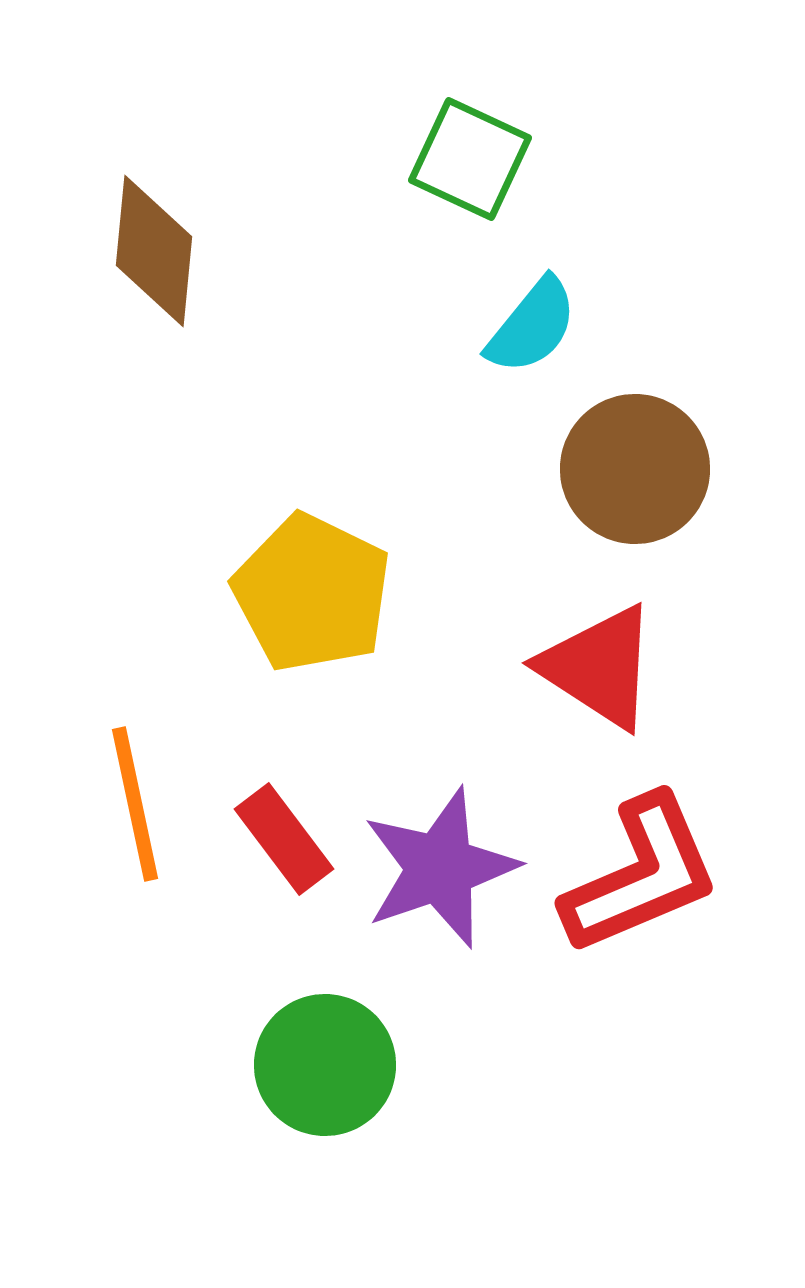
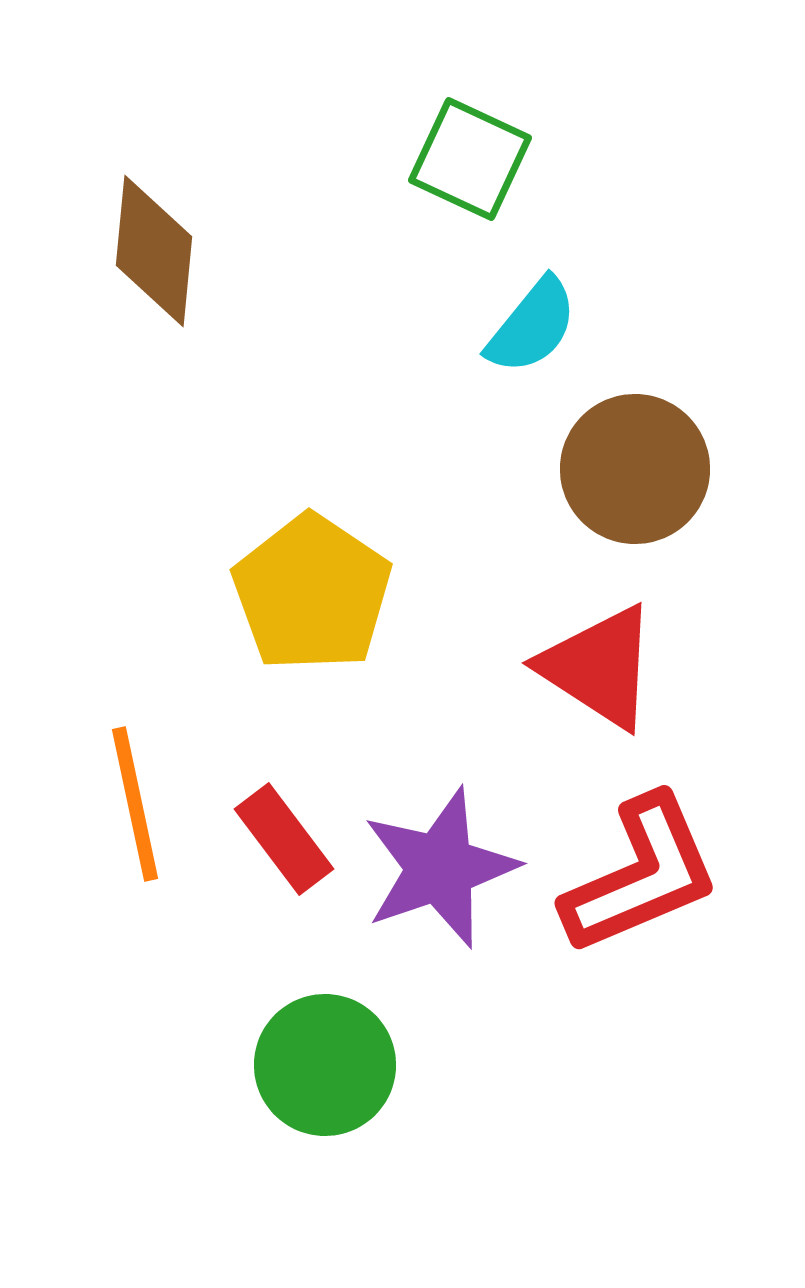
yellow pentagon: rotated 8 degrees clockwise
